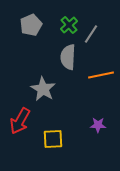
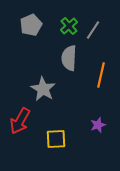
green cross: moved 1 px down
gray line: moved 2 px right, 4 px up
gray semicircle: moved 1 px right, 1 px down
orange line: rotated 65 degrees counterclockwise
purple star: rotated 21 degrees counterclockwise
yellow square: moved 3 px right
